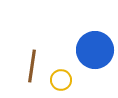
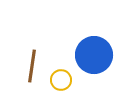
blue circle: moved 1 px left, 5 px down
